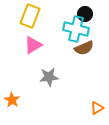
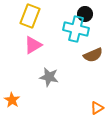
brown semicircle: moved 9 px right, 7 px down
gray star: rotated 18 degrees clockwise
